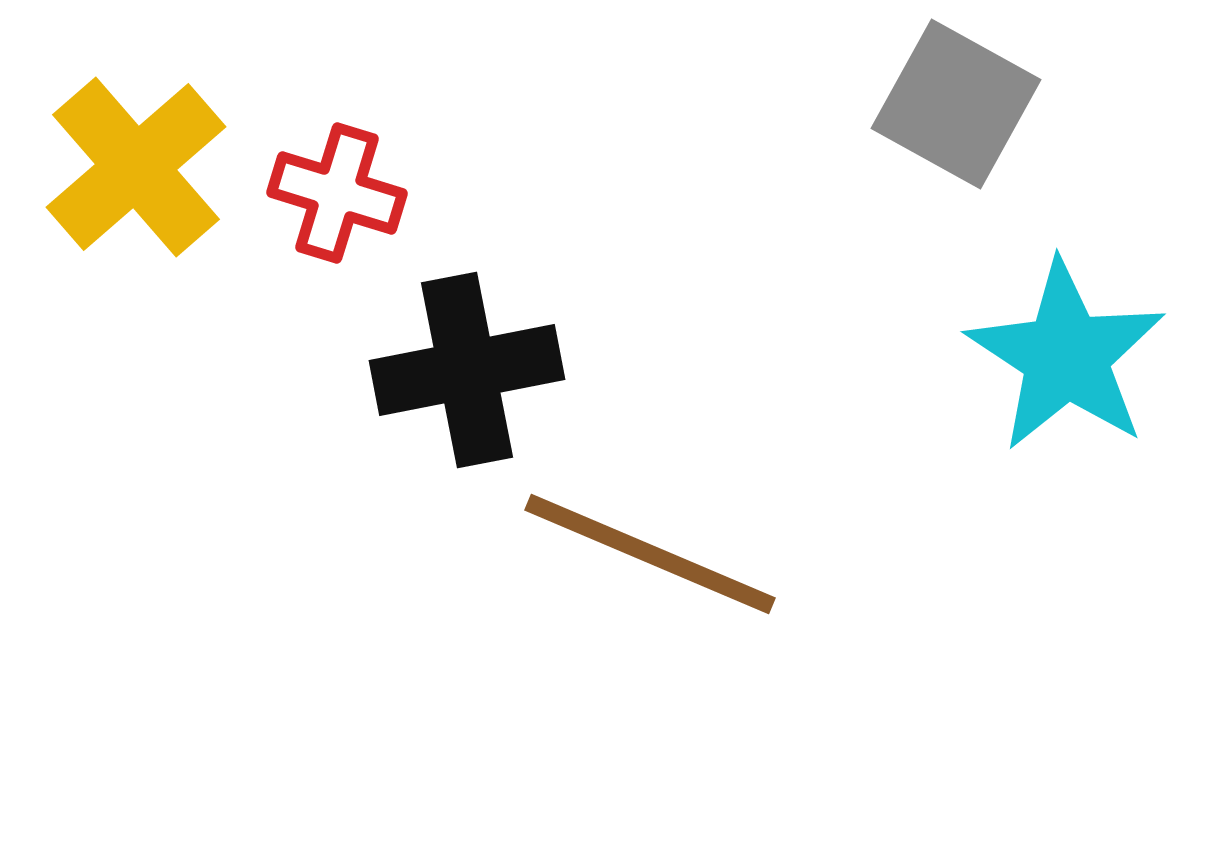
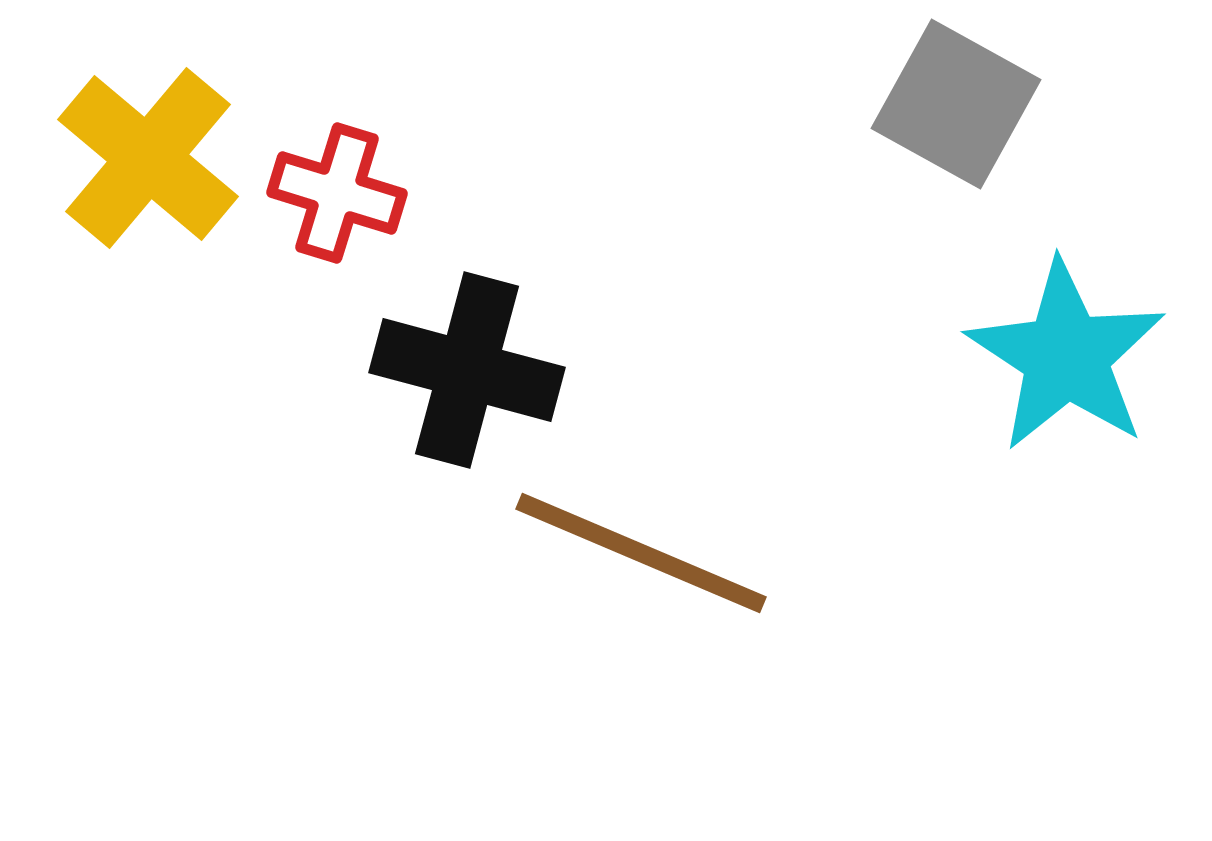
yellow cross: moved 12 px right, 9 px up; rotated 9 degrees counterclockwise
black cross: rotated 26 degrees clockwise
brown line: moved 9 px left, 1 px up
